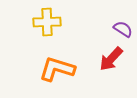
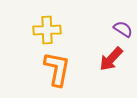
yellow cross: moved 8 px down
orange L-shape: rotated 84 degrees clockwise
